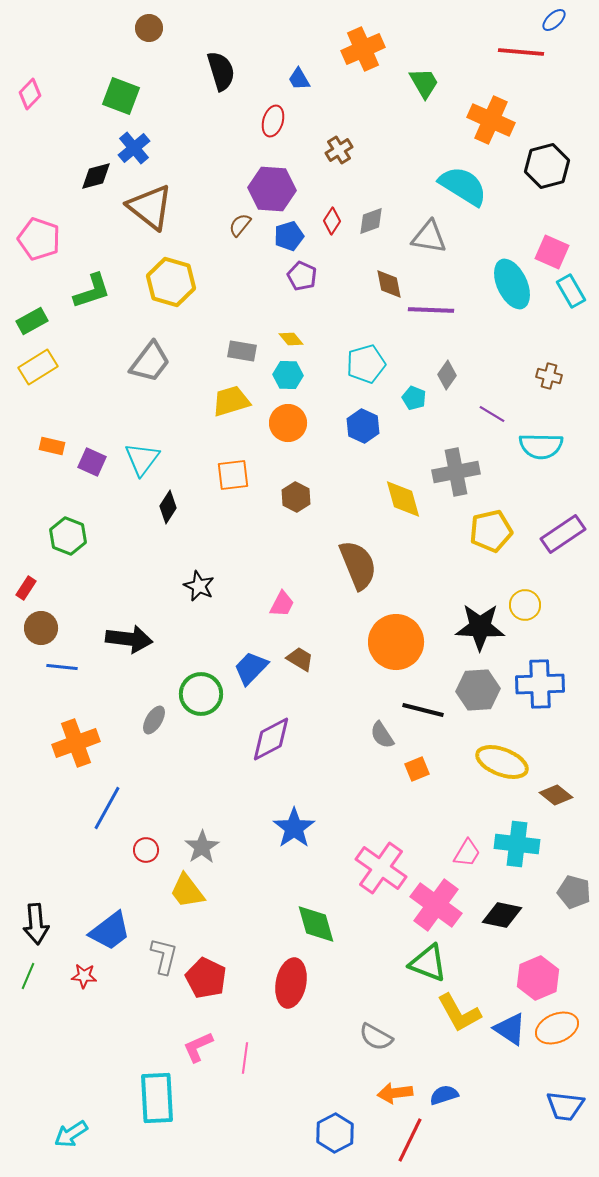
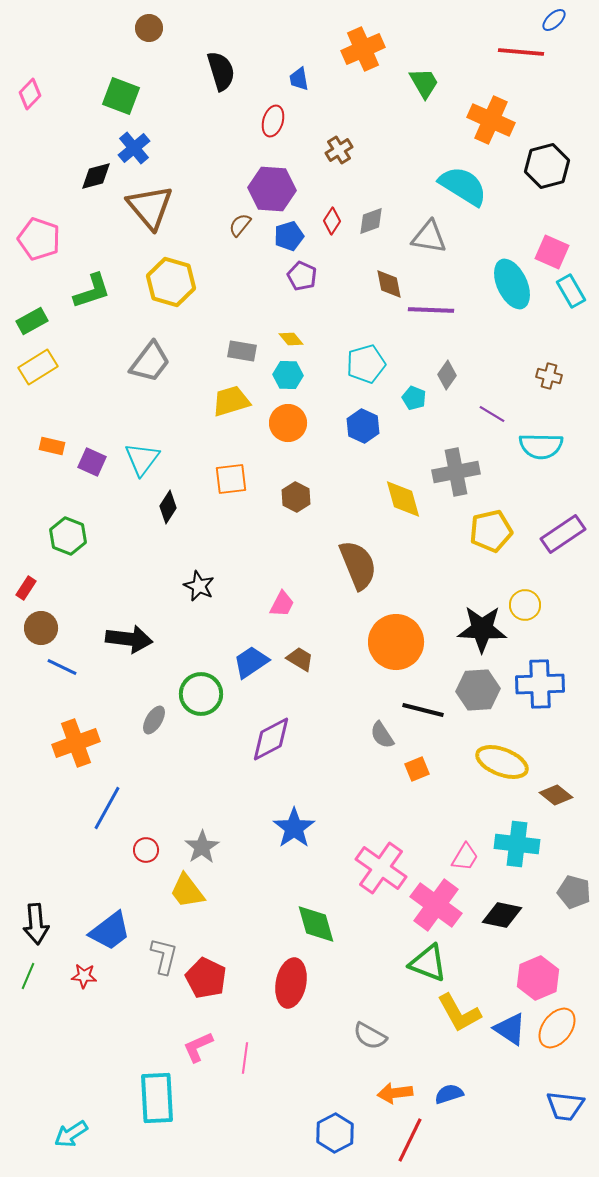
blue trapezoid at (299, 79): rotated 20 degrees clockwise
brown triangle at (150, 207): rotated 12 degrees clockwise
orange square at (233, 475): moved 2 px left, 4 px down
black star at (480, 627): moved 2 px right, 2 px down
blue line at (62, 667): rotated 20 degrees clockwise
blue trapezoid at (251, 668): moved 6 px up; rotated 12 degrees clockwise
pink trapezoid at (467, 853): moved 2 px left, 4 px down
orange ellipse at (557, 1028): rotated 30 degrees counterclockwise
gray semicircle at (376, 1037): moved 6 px left, 1 px up
blue semicircle at (444, 1095): moved 5 px right, 1 px up
